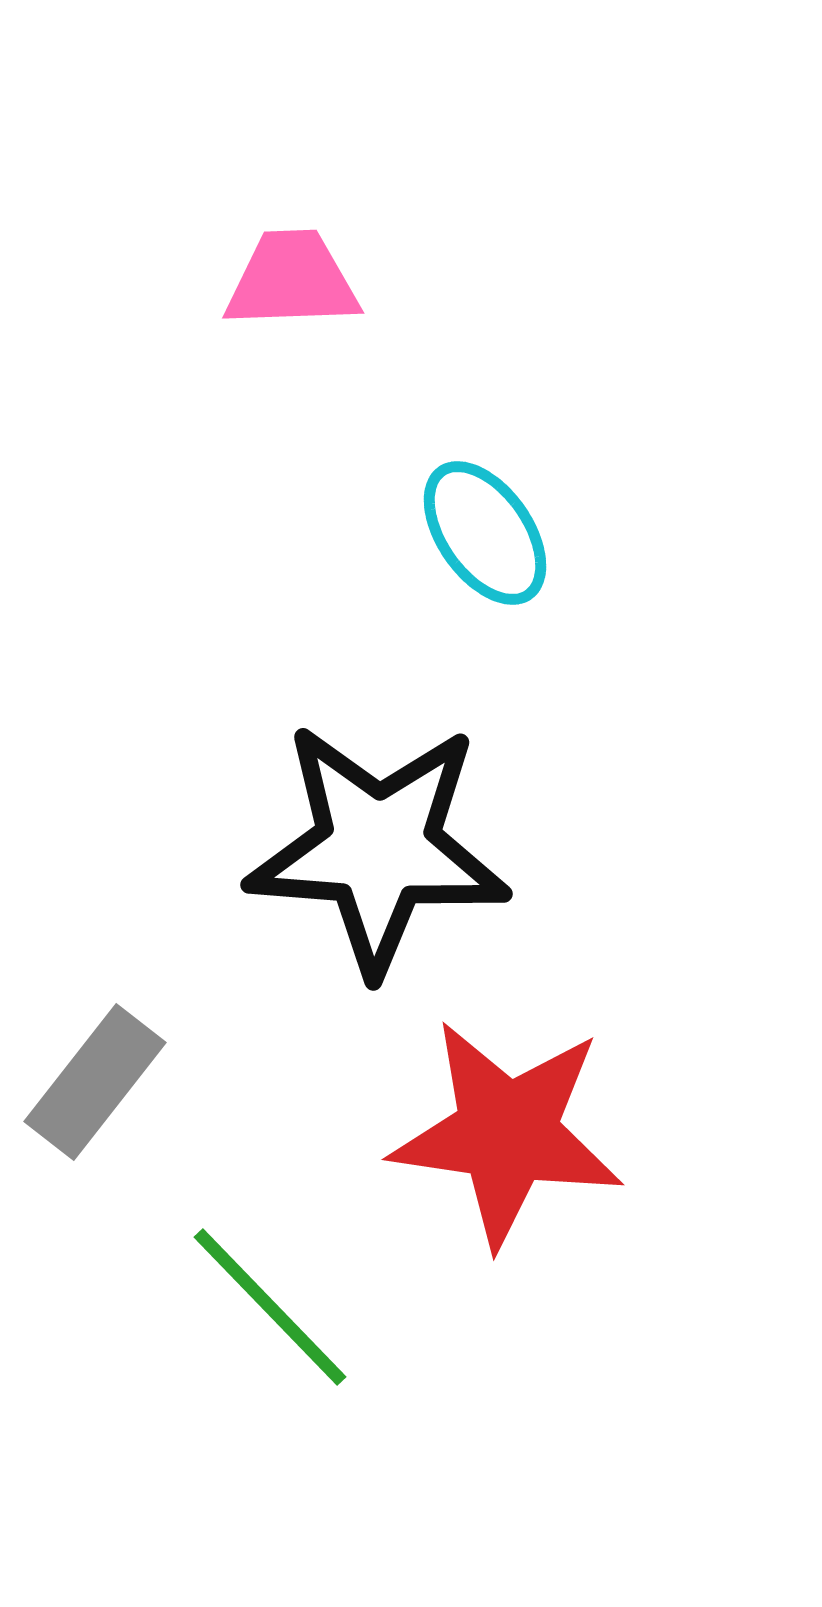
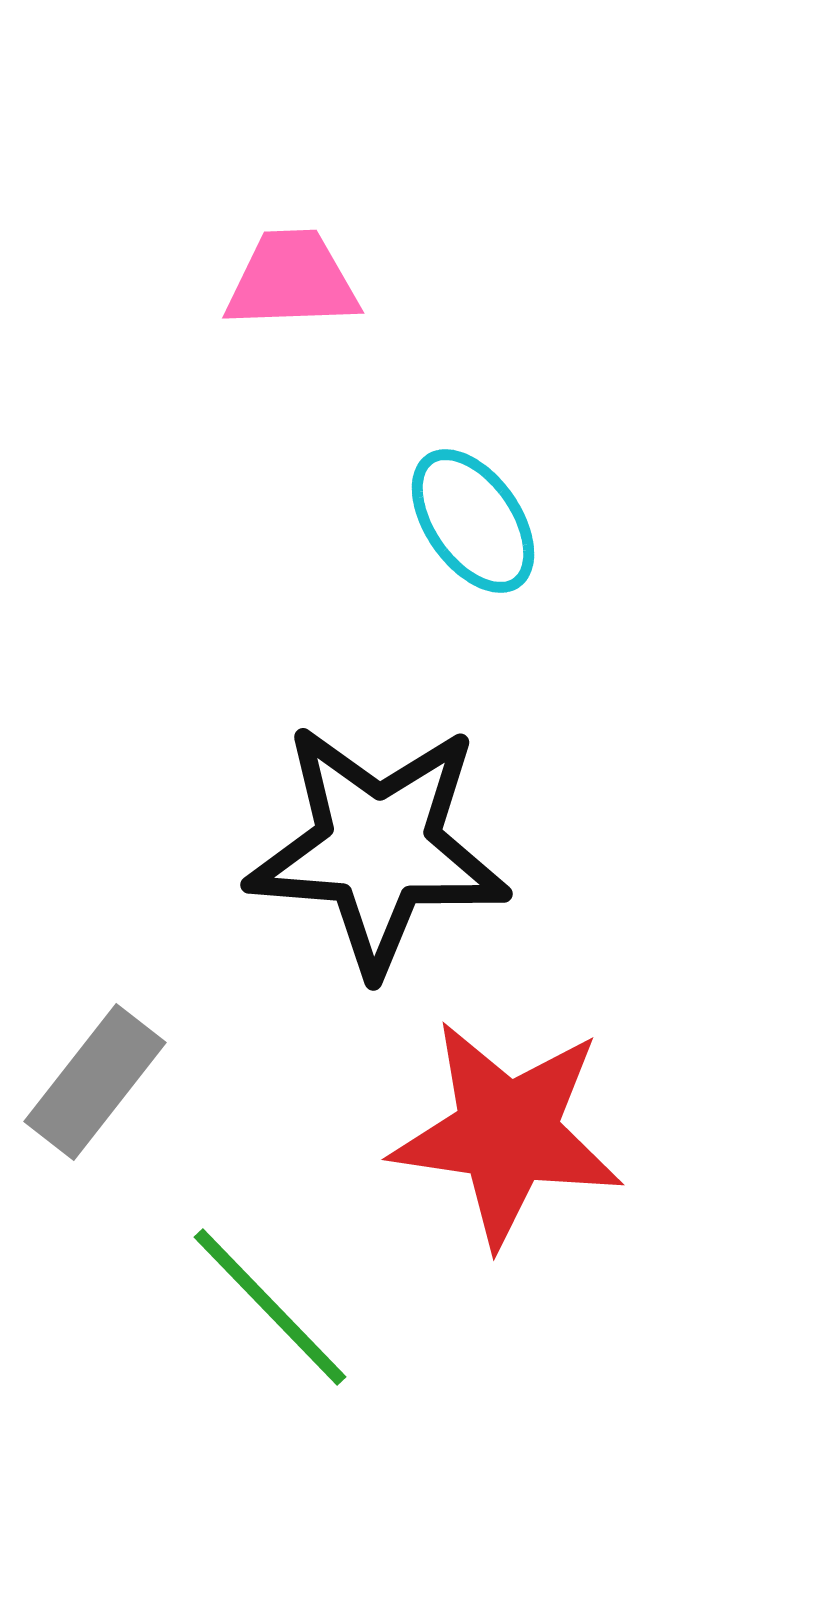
cyan ellipse: moved 12 px left, 12 px up
